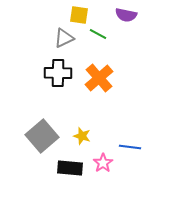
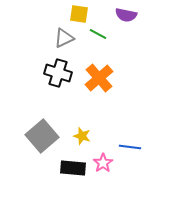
yellow square: moved 1 px up
black cross: rotated 16 degrees clockwise
black rectangle: moved 3 px right
